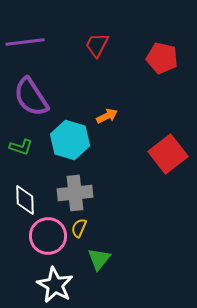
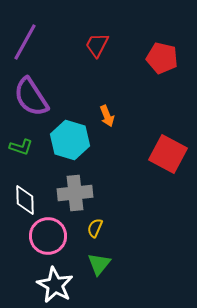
purple line: rotated 54 degrees counterclockwise
orange arrow: rotated 95 degrees clockwise
red square: rotated 24 degrees counterclockwise
yellow semicircle: moved 16 px right
green triangle: moved 5 px down
